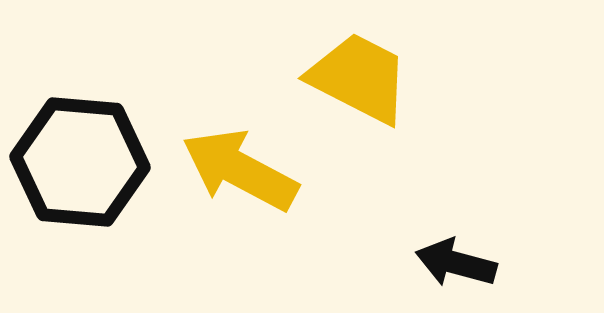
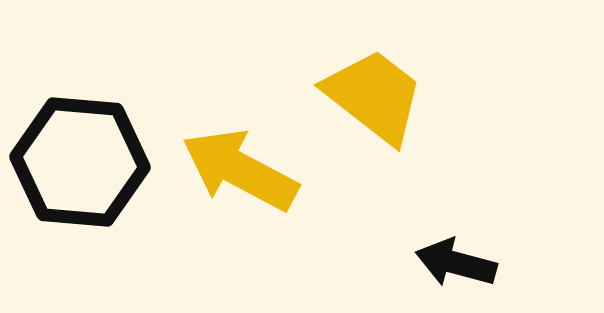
yellow trapezoid: moved 15 px right, 18 px down; rotated 11 degrees clockwise
